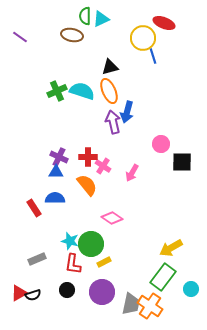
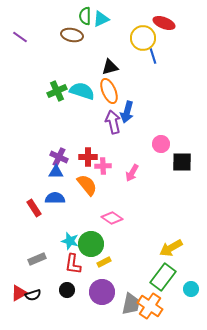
pink cross: rotated 35 degrees counterclockwise
